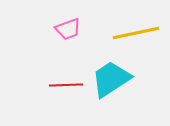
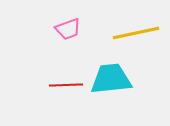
cyan trapezoid: rotated 27 degrees clockwise
